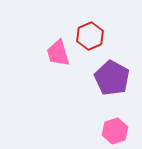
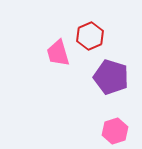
purple pentagon: moved 1 px left, 1 px up; rotated 12 degrees counterclockwise
